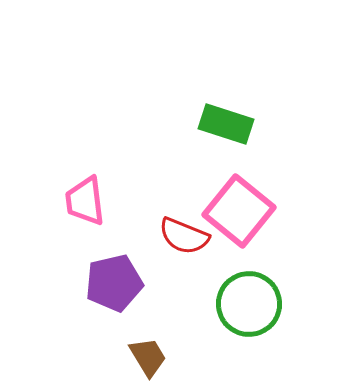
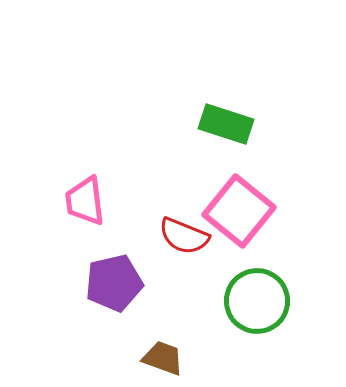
green circle: moved 8 px right, 3 px up
brown trapezoid: moved 15 px right, 1 px down; rotated 39 degrees counterclockwise
